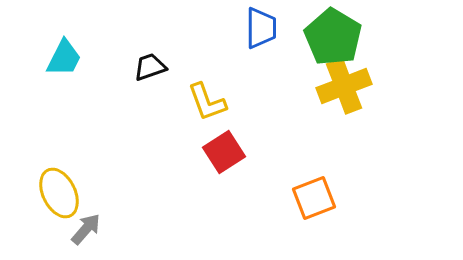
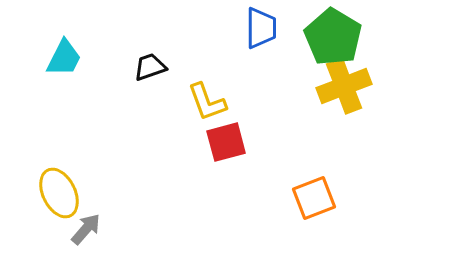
red square: moved 2 px right, 10 px up; rotated 18 degrees clockwise
